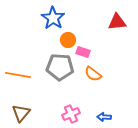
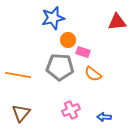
blue star: rotated 25 degrees clockwise
pink cross: moved 4 px up
